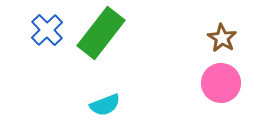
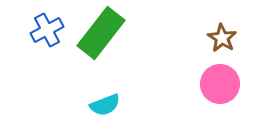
blue cross: rotated 16 degrees clockwise
pink circle: moved 1 px left, 1 px down
